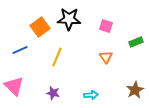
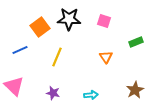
pink square: moved 2 px left, 5 px up
